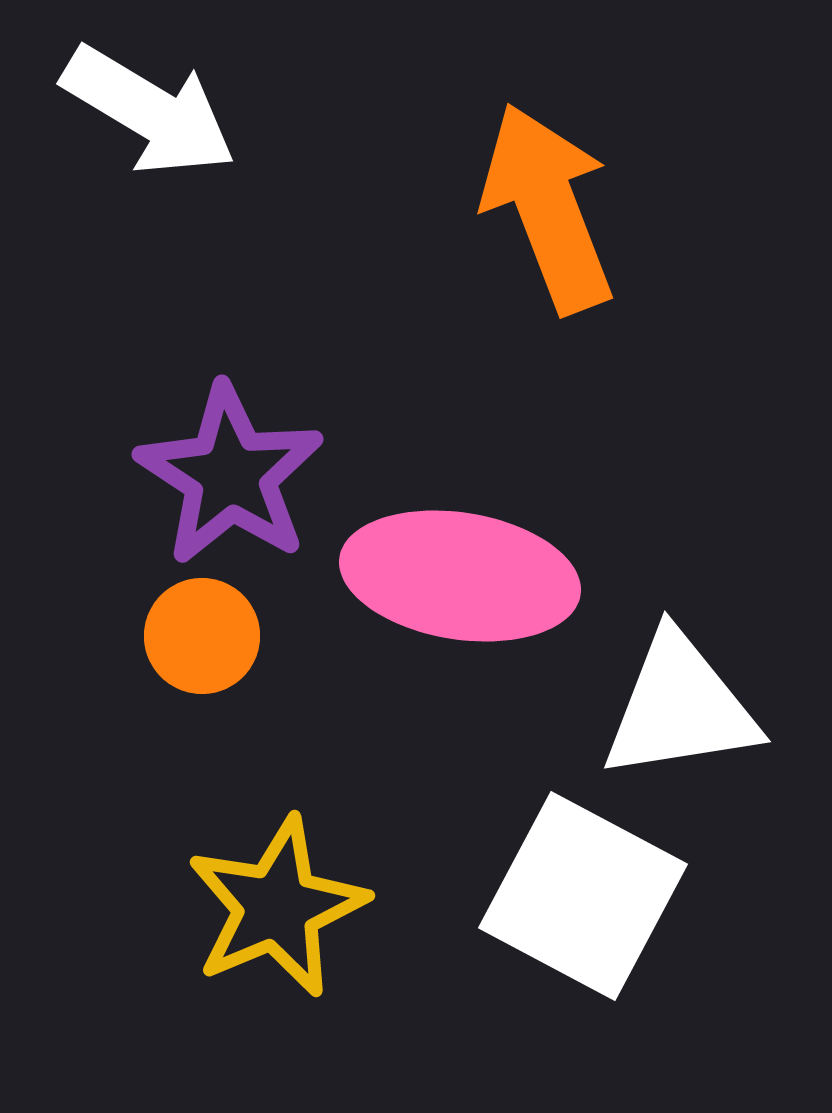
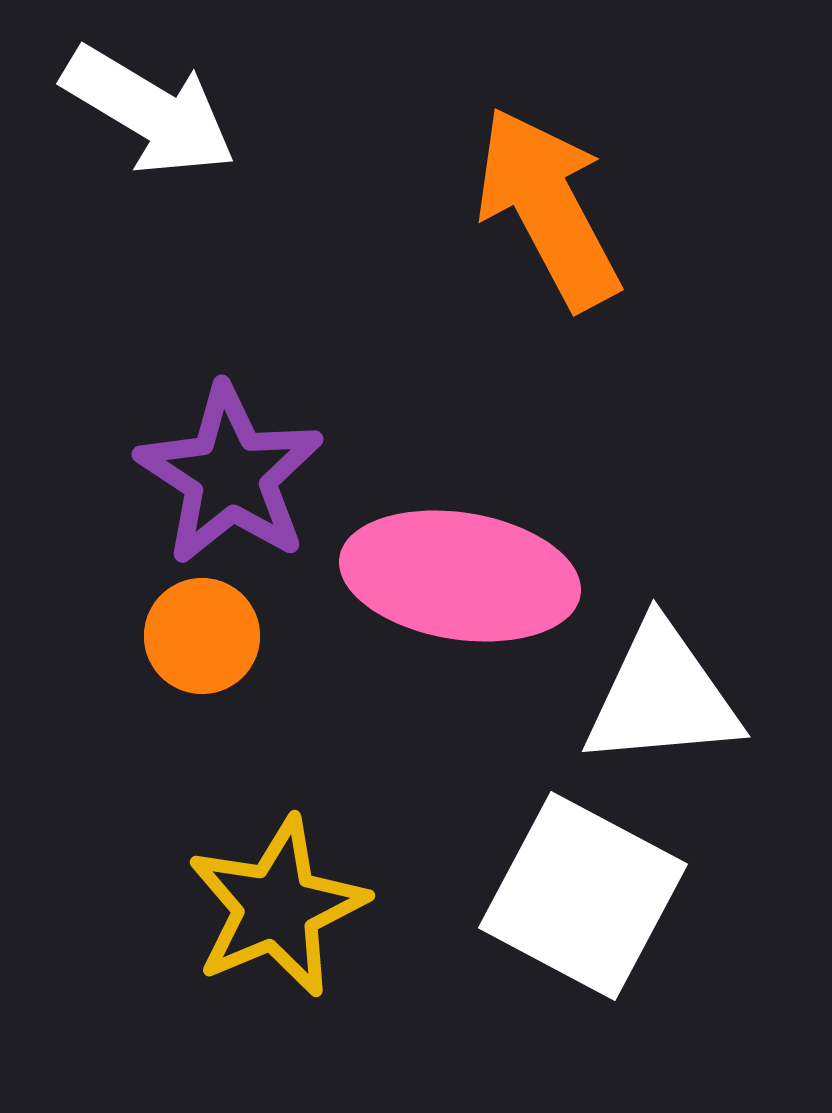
orange arrow: rotated 7 degrees counterclockwise
white triangle: moved 18 px left, 11 px up; rotated 4 degrees clockwise
